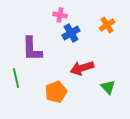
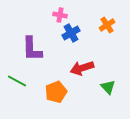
green line: moved 1 px right, 3 px down; rotated 48 degrees counterclockwise
